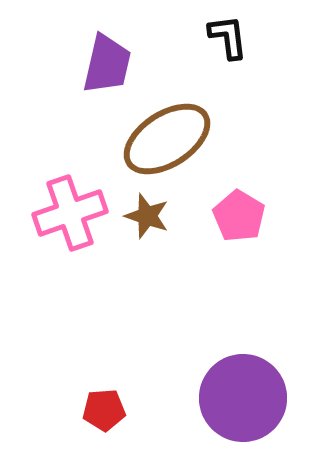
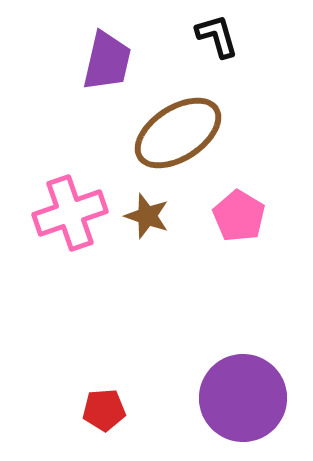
black L-shape: moved 11 px left, 1 px up; rotated 9 degrees counterclockwise
purple trapezoid: moved 3 px up
brown ellipse: moved 11 px right, 6 px up
